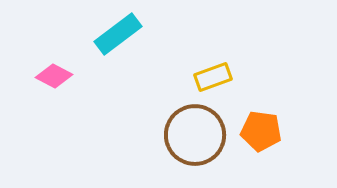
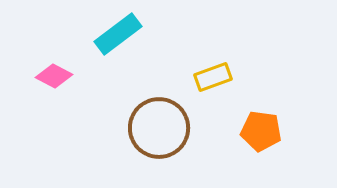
brown circle: moved 36 px left, 7 px up
